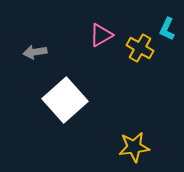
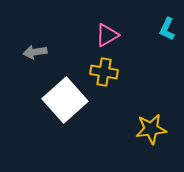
pink triangle: moved 6 px right
yellow cross: moved 36 px left, 24 px down; rotated 20 degrees counterclockwise
yellow star: moved 17 px right, 18 px up
